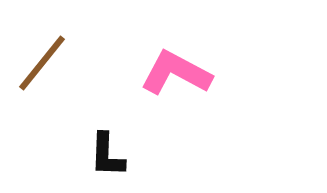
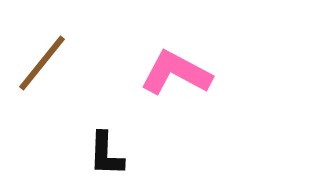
black L-shape: moved 1 px left, 1 px up
